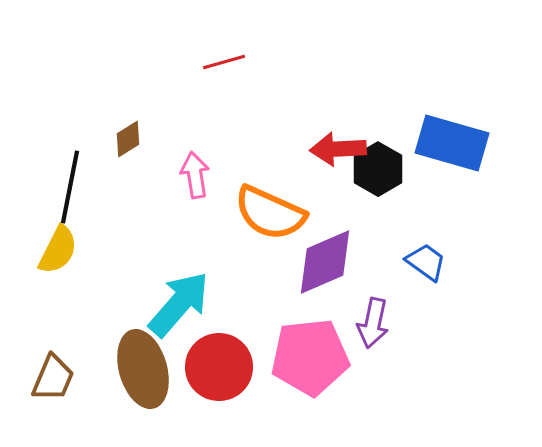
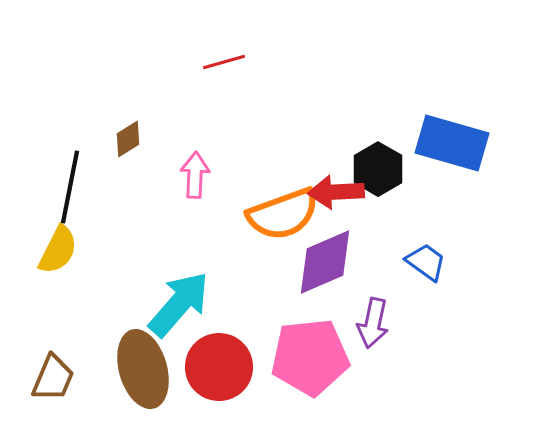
red arrow: moved 2 px left, 43 px down
pink arrow: rotated 12 degrees clockwise
orange semicircle: moved 13 px right, 1 px down; rotated 44 degrees counterclockwise
